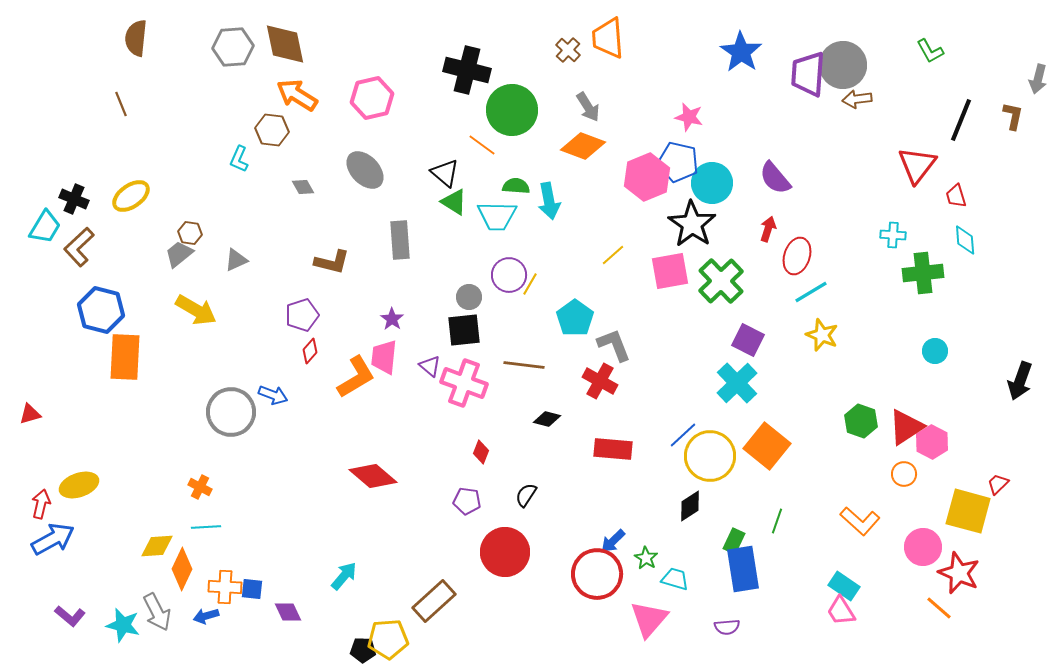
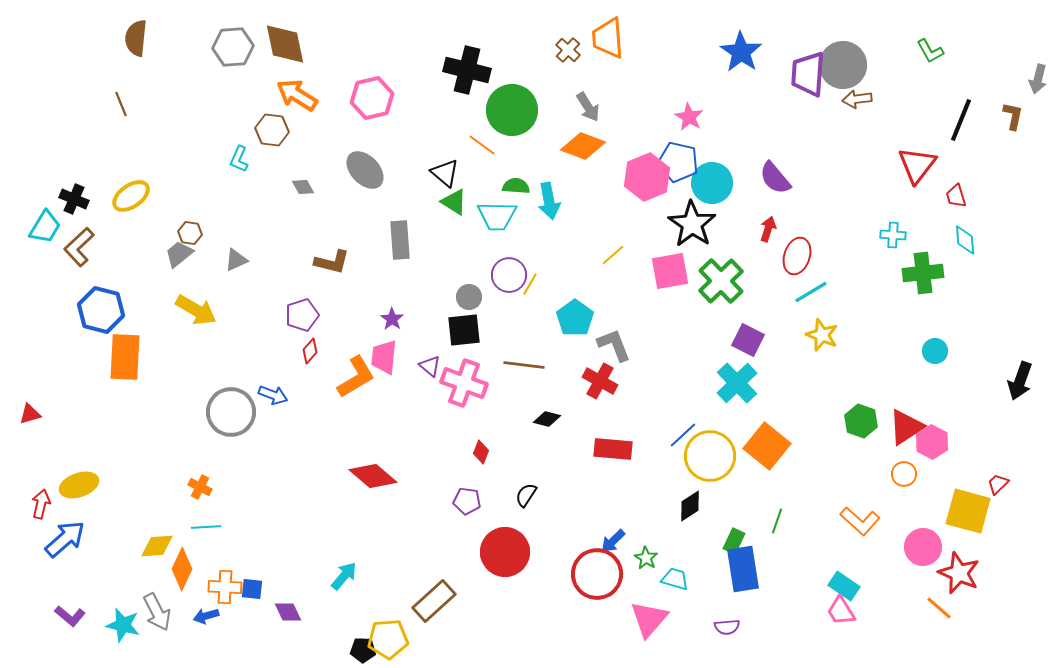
pink star at (689, 117): rotated 16 degrees clockwise
blue arrow at (53, 539): moved 12 px right; rotated 12 degrees counterclockwise
